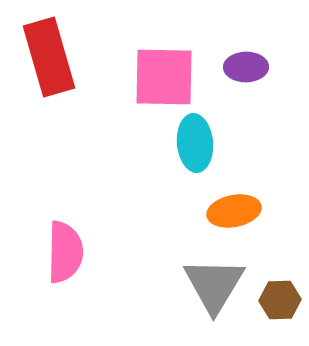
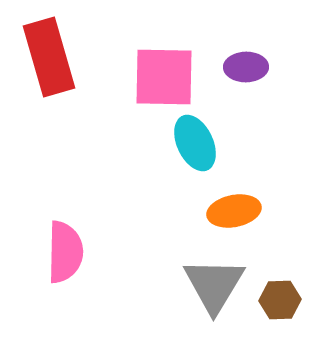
cyan ellipse: rotated 20 degrees counterclockwise
